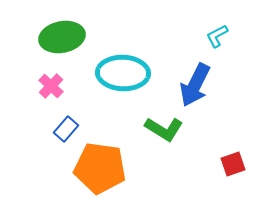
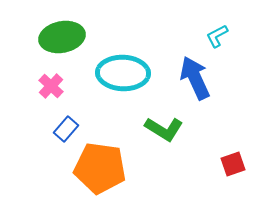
blue arrow: moved 7 px up; rotated 129 degrees clockwise
